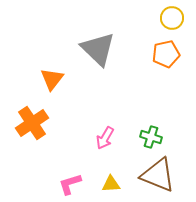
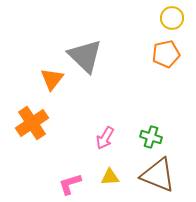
gray triangle: moved 13 px left, 7 px down
yellow triangle: moved 1 px left, 7 px up
